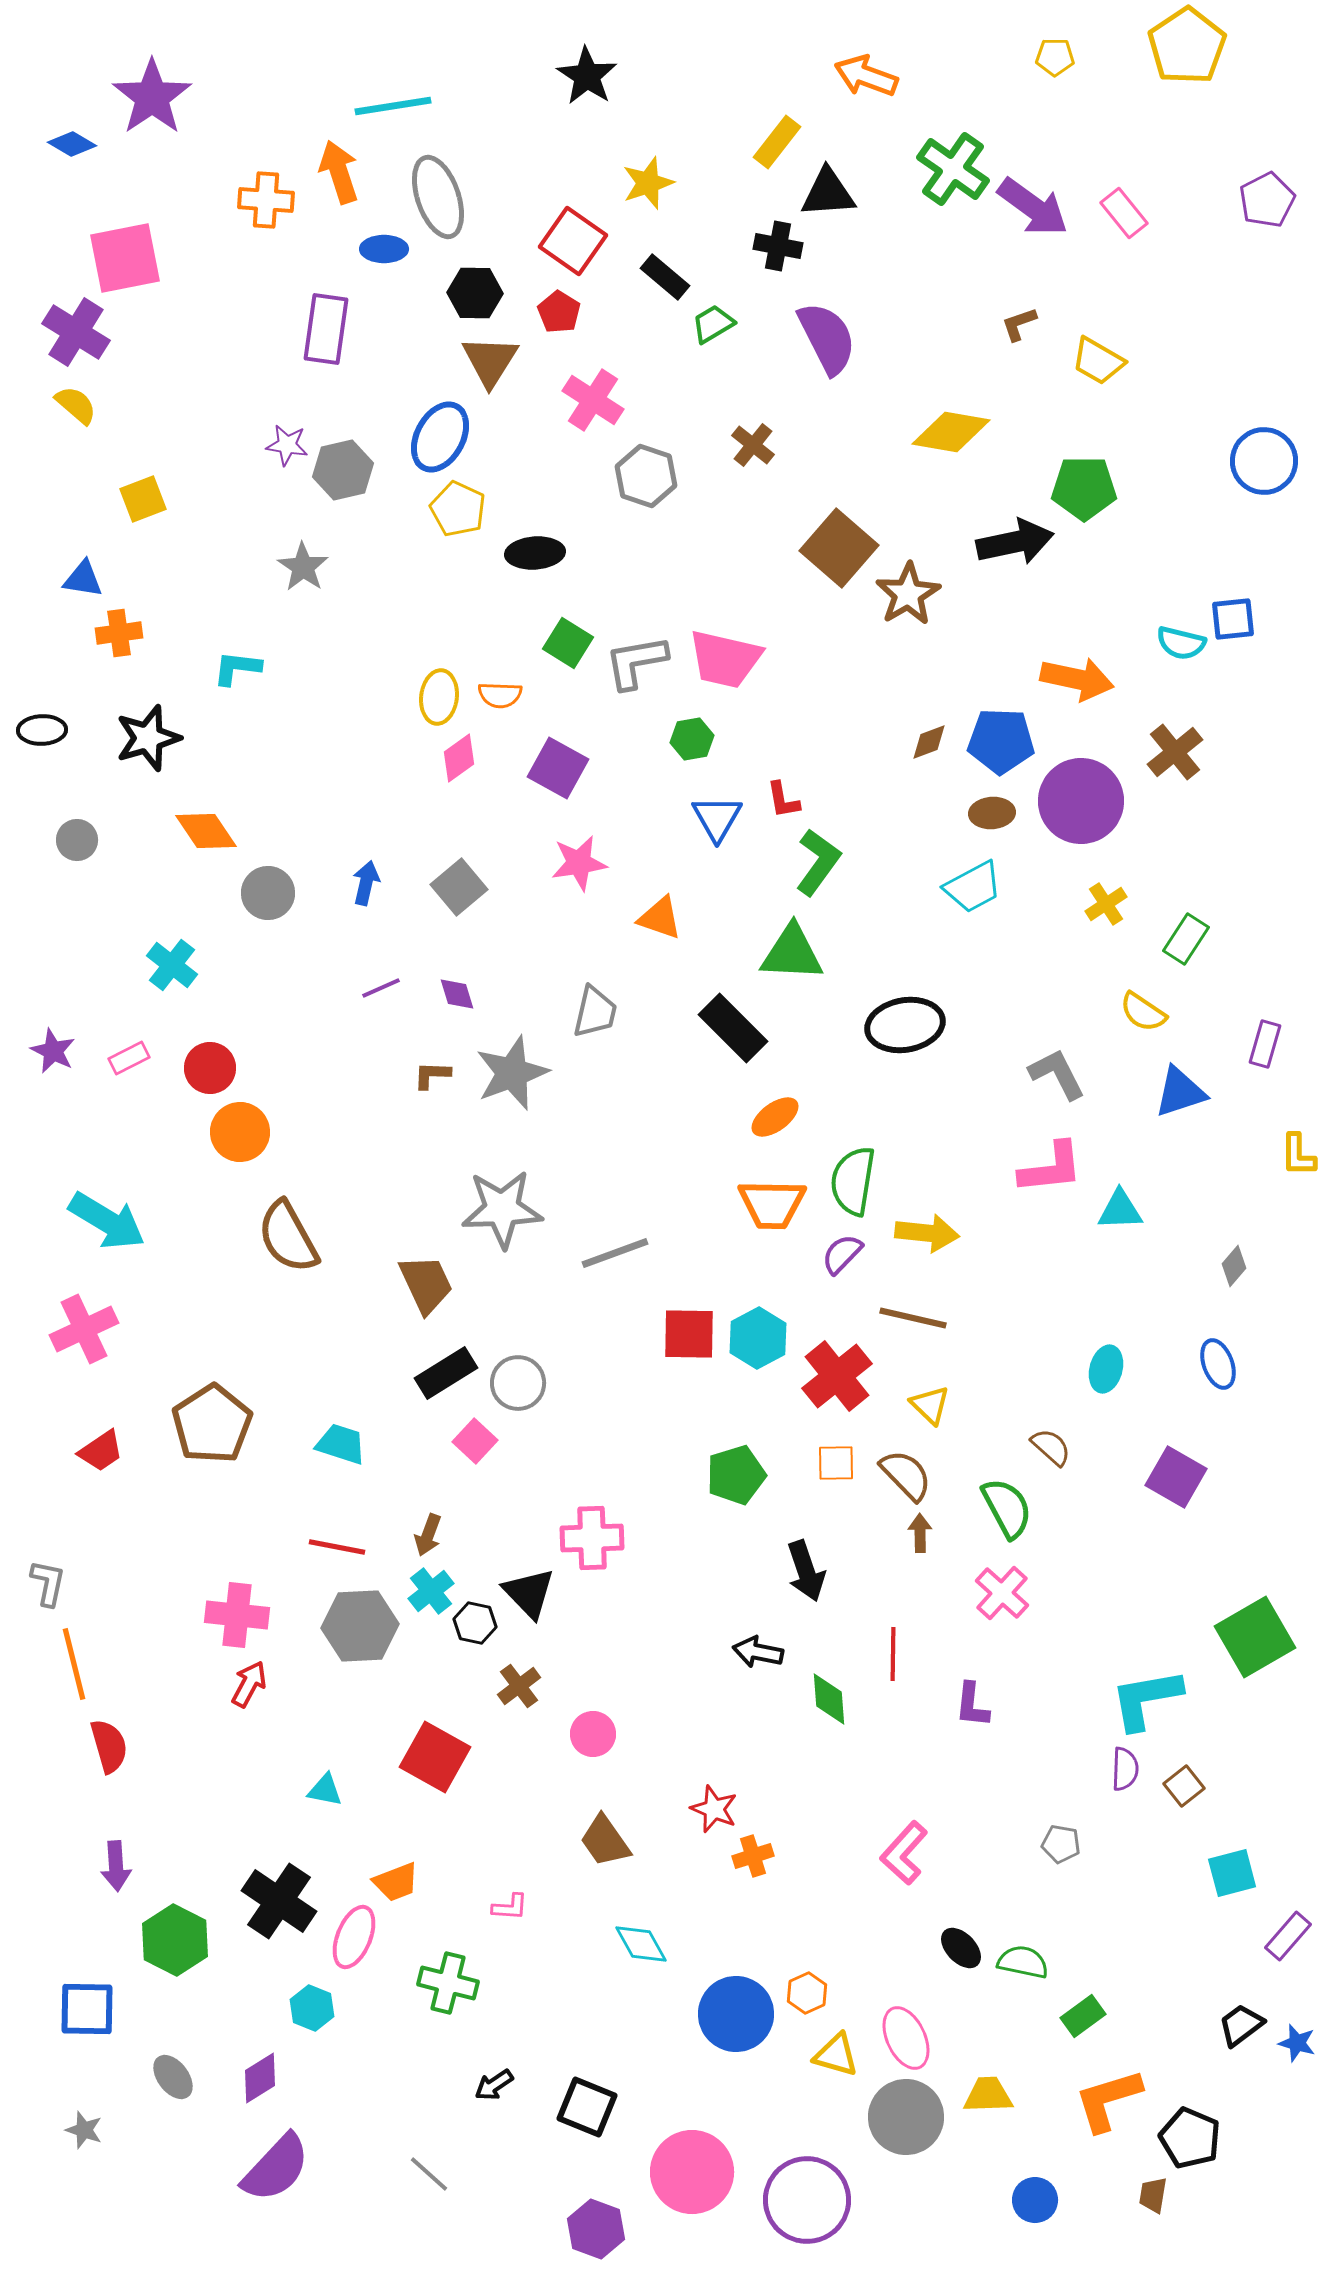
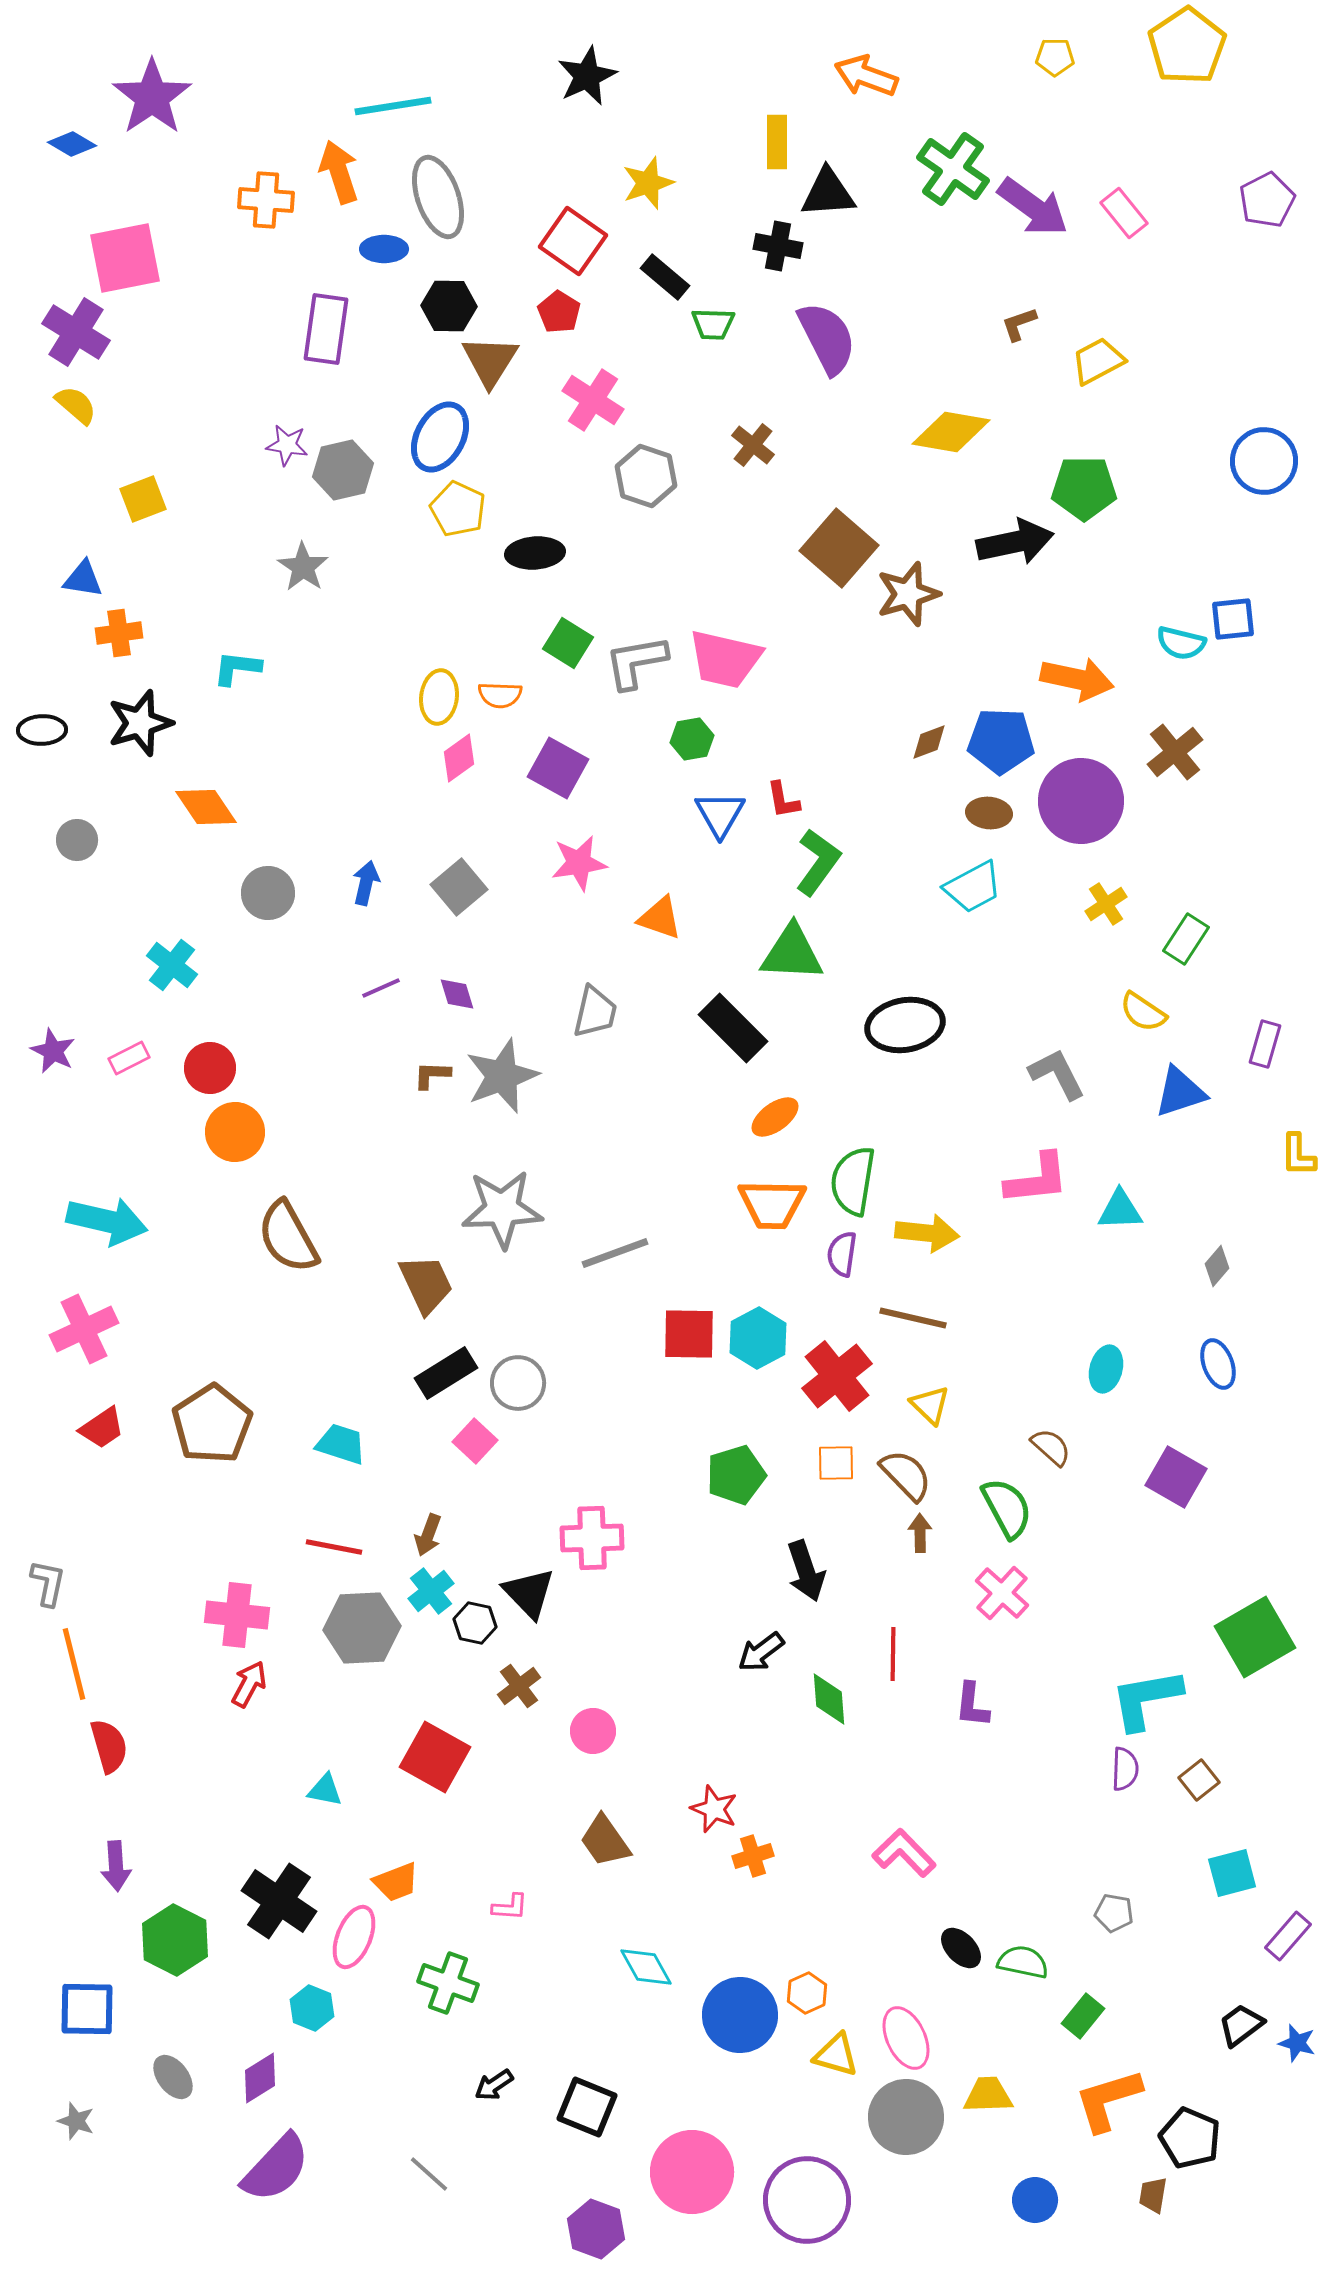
black star at (587, 76): rotated 14 degrees clockwise
yellow rectangle at (777, 142): rotated 38 degrees counterclockwise
black hexagon at (475, 293): moved 26 px left, 13 px down
green trapezoid at (713, 324): rotated 147 degrees counterclockwise
yellow trapezoid at (1098, 361): rotated 122 degrees clockwise
brown star at (908, 594): rotated 14 degrees clockwise
black star at (148, 738): moved 8 px left, 15 px up
brown ellipse at (992, 813): moved 3 px left; rotated 9 degrees clockwise
blue triangle at (717, 818): moved 3 px right, 4 px up
orange diamond at (206, 831): moved 24 px up
gray star at (512, 1073): moved 10 px left, 3 px down
orange circle at (240, 1132): moved 5 px left
pink L-shape at (1051, 1168): moved 14 px left, 11 px down
cyan arrow at (107, 1221): rotated 18 degrees counterclockwise
purple semicircle at (842, 1254): rotated 36 degrees counterclockwise
gray diamond at (1234, 1266): moved 17 px left
red trapezoid at (101, 1451): moved 1 px right, 23 px up
red line at (337, 1547): moved 3 px left
gray hexagon at (360, 1626): moved 2 px right, 2 px down
black arrow at (758, 1652): moved 3 px right; rotated 48 degrees counterclockwise
pink circle at (593, 1734): moved 3 px up
brown square at (1184, 1786): moved 15 px right, 6 px up
gray pentagon at (1061, 1844): moved 53 px right, 69 px down
pink L-shape at (904, 1853): rotated 94 degrees clockwise
cyan diamond at (641, 1944): moved 5 px right, 23 px down
green cross at (448, 1983): rotated 6 degrees clockwise
blue circle at (736, 2014): moved 4 px right, 1 px down
green rectangle at (1083, 2016): rotated 15 degrees counterclockwise
gray star at (84, 2130): moved 8 px left, 9 px up
